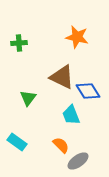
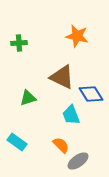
orange star: moved 1 px up
blue diamond: moved 3 px right, 3 px down
green triangle: rotated 36 degrees clockwise
